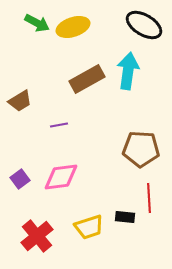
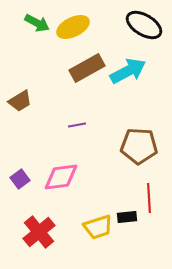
yellow ellipse: rotated 8 degrees counterclockwise
cyan arrow: rotated 54 degrees clockwise
brown rectangle: moved 11 px up
purple line: moved 18 px right
brown pentagon: moved 2 px left, 3 px up
black rectangle: moved 2 px right; rotated 12 degrees counterclockwise
yellow trapezoid: moved 9 px right
red cross: moved 2 px right, 4 px up
